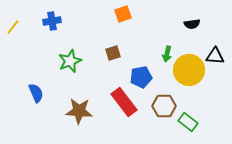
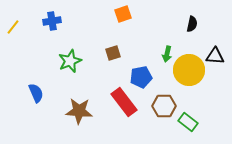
black semicircle: rotated 70 degrees counterclockwise
